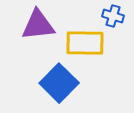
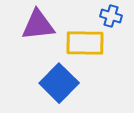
blue cross: moved 2 px left
